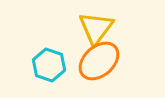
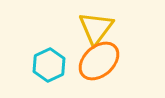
cyan hexagon: rotated 16 degrees clockwise
